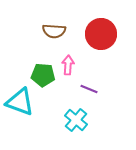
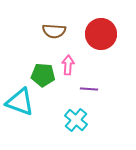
purple line: rotated 18 degrees counterclockwise
